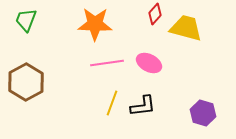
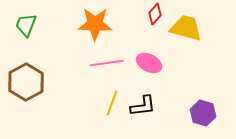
green trapezoid: moved 5 px down
